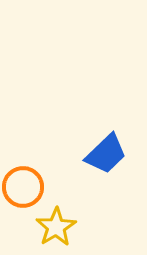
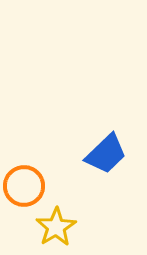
orange circle: moved 1 px right, 1 px up
